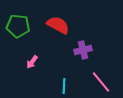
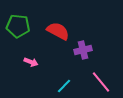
red semicircle: moved 6 px down
pink arrow: moved 1 px left; rotated 104 degrees counterclockwise
cyan line: rotated 42 degrees clockwise
